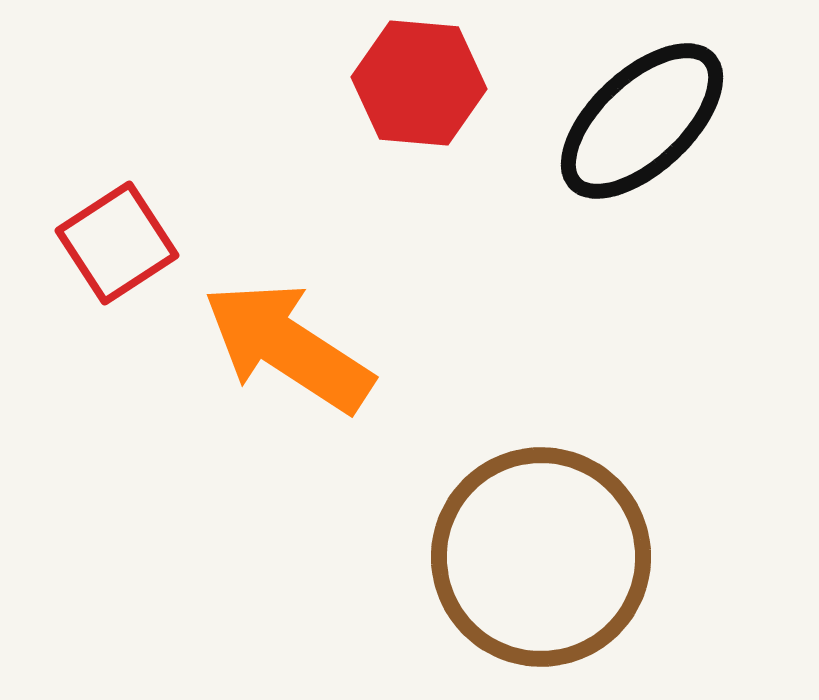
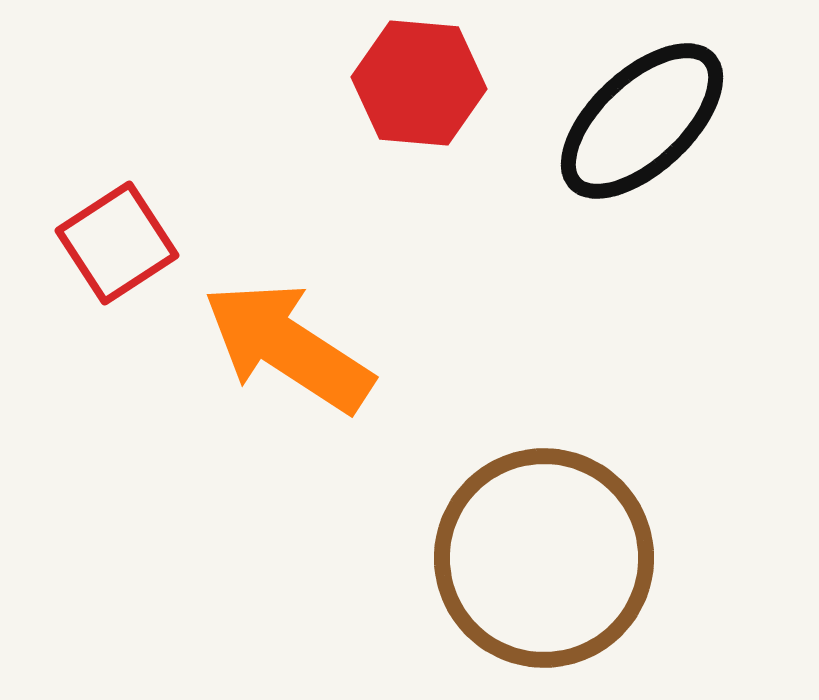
brown circle: moved 3 px right, 1 px down
